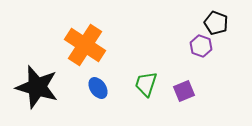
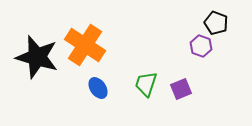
black star: moved 30 px up
purple square: moved 3 px left, 2 px up
